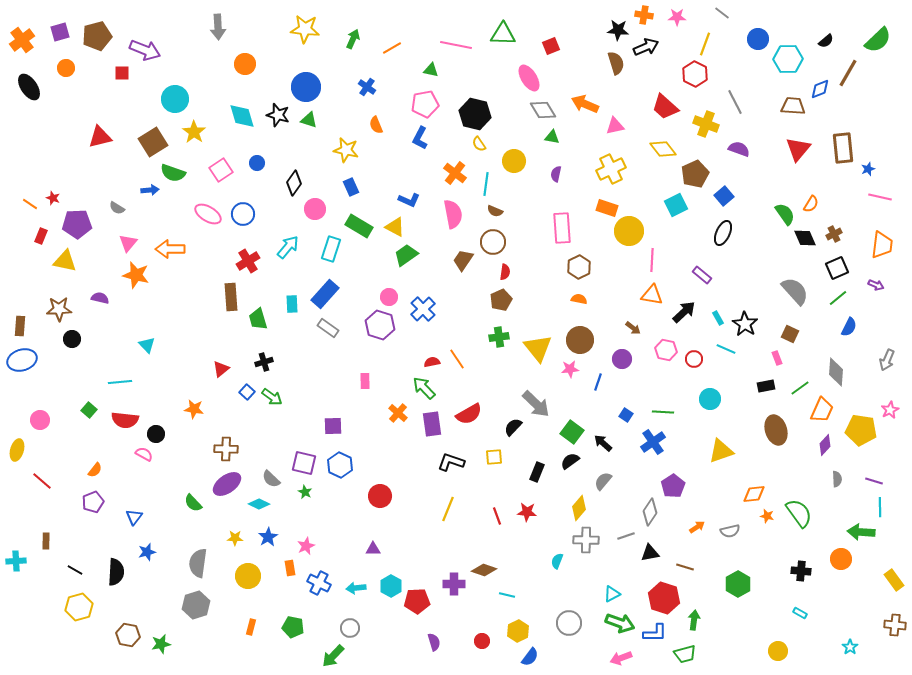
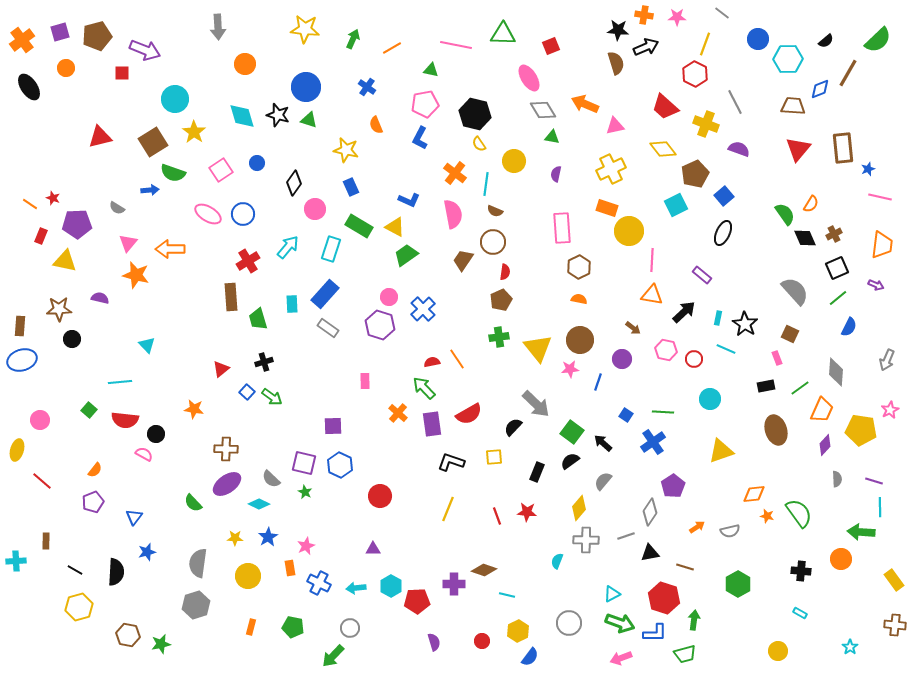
cyan rectangle at (718, 318): rotated 40 degrees clockwise
